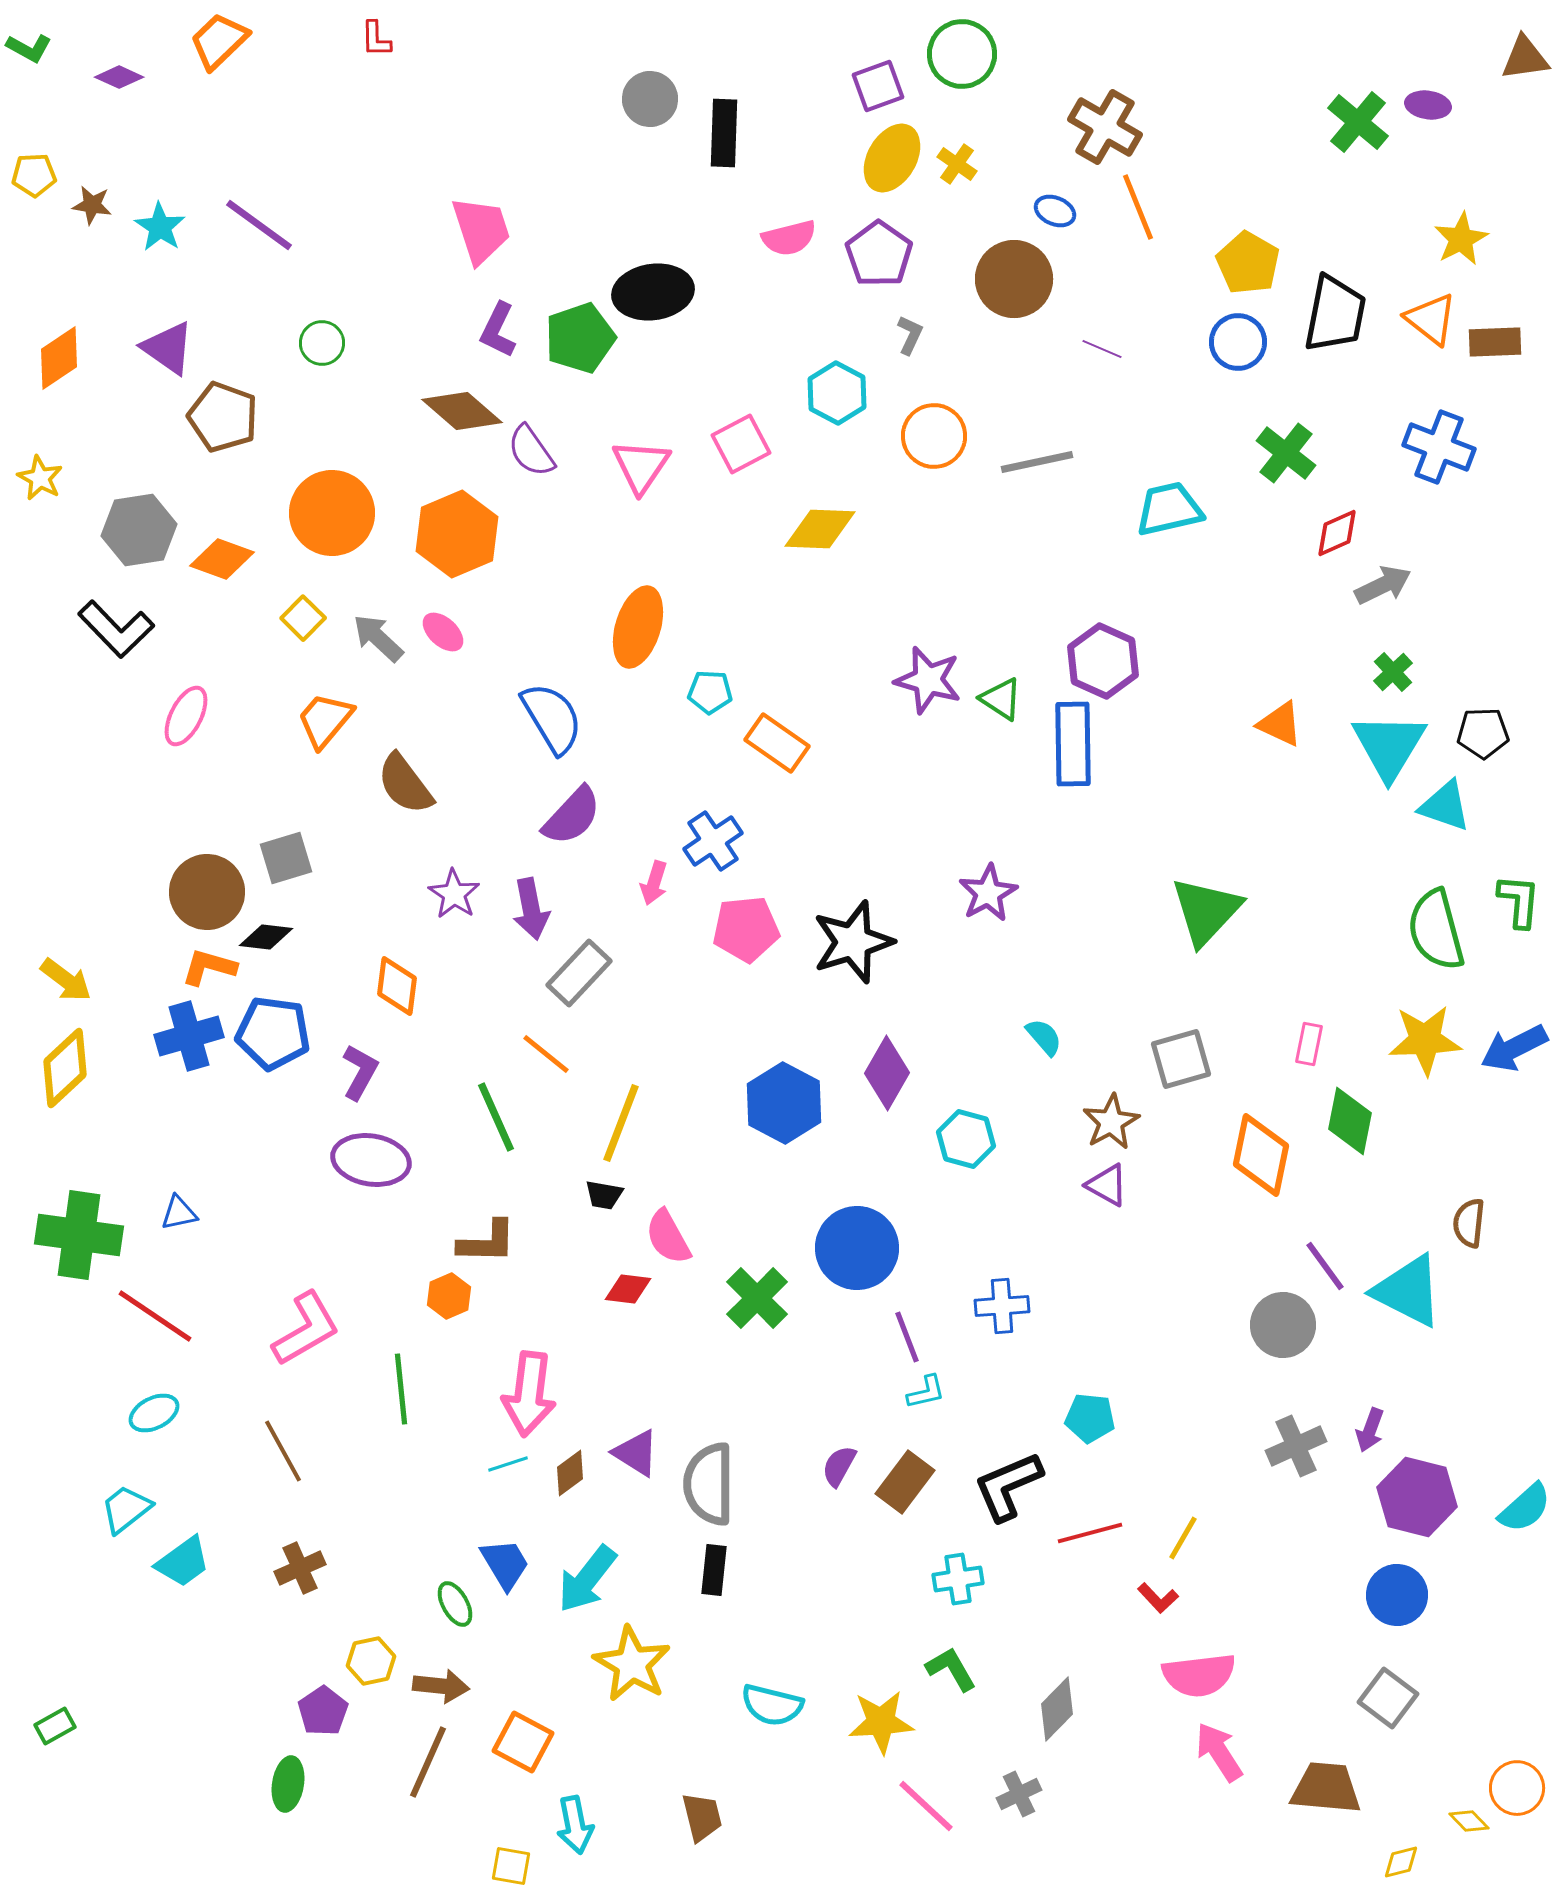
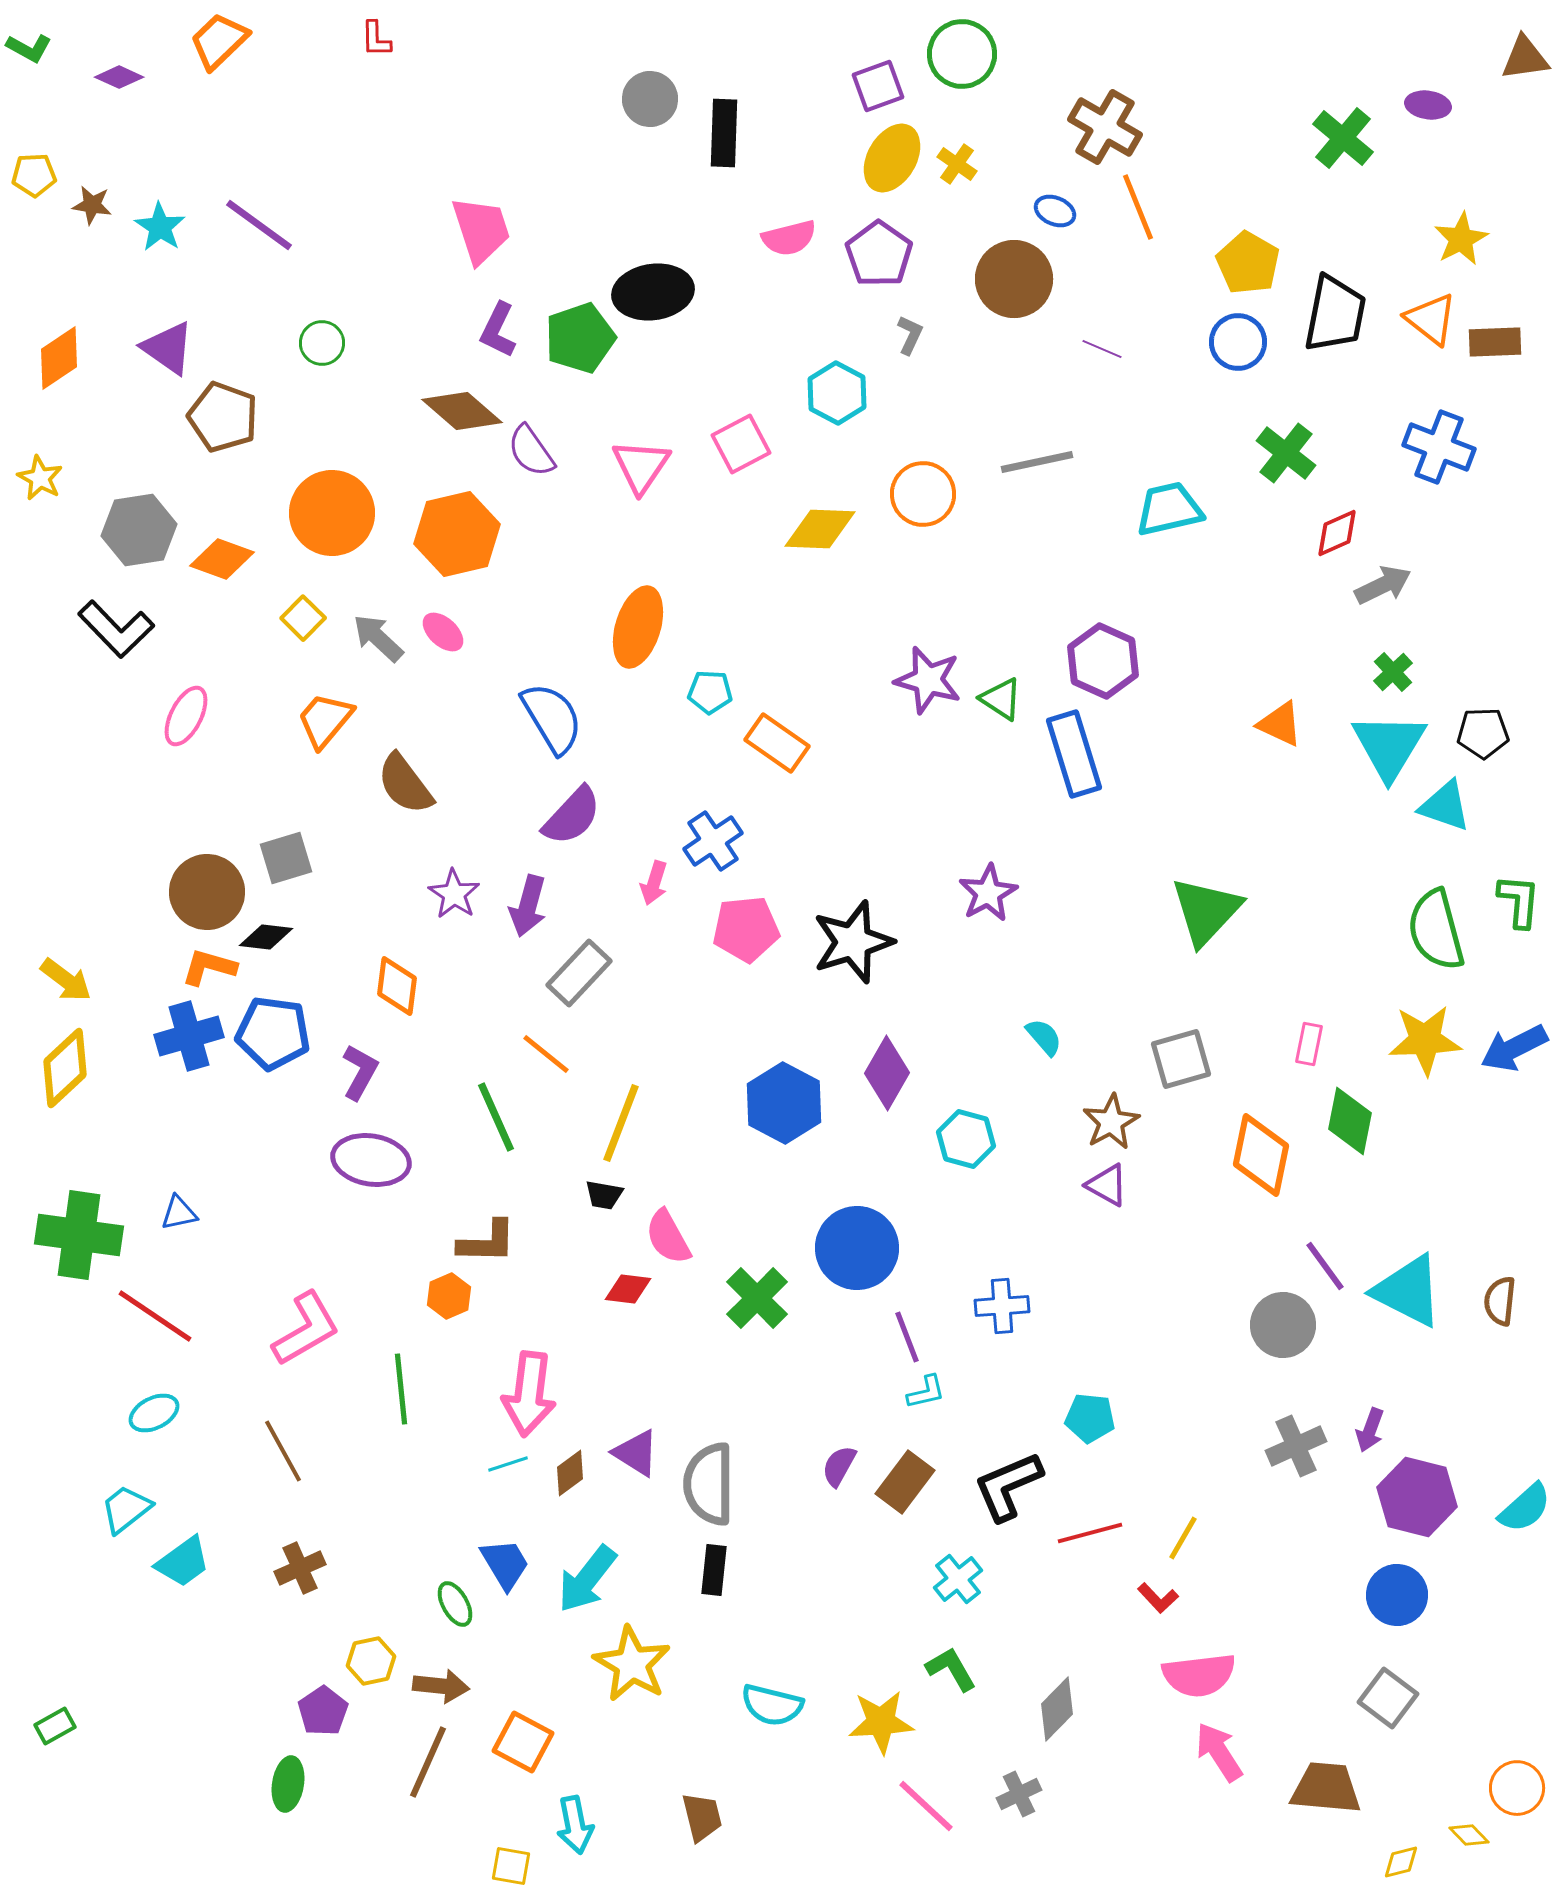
green cross at (1358, 122): moved 15 px left, 16 px down
orange circle at (934, 436): moved 11 px left, 58 px down
orange hexagon at (457, 534): rotated 10 degrees clockwise
blue rectangle at (1073, 744): moved 1 px right, 10 px down; rotated 16 degrees counterclockwise
purple arrow at (531, 909): moved 3 px left, 3 px up; rotated 26 degrees clockwise
brown semicircle at (1469, 1223): moved 31 px right, 78 px down
cyan cross at (958, 1579): rotated 30 degrees counterclockwise
yellow diamond at (1469, 1821): moved 14 px down
